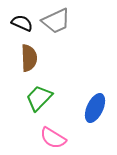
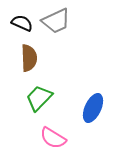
blue ellipse: moved 2 px left
